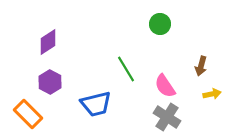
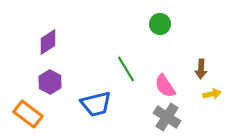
brown arrow: moved 3 px down; rotated 12 degrees counterclockwise
orange rectangle: rotated 8 degrees counterclockwise
